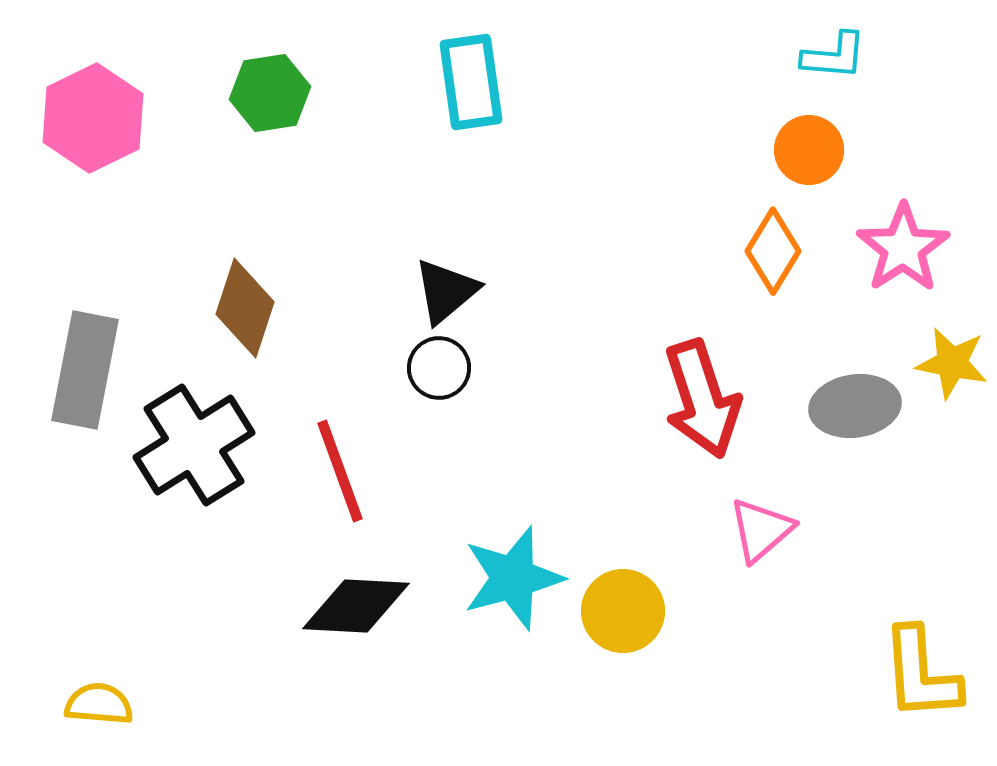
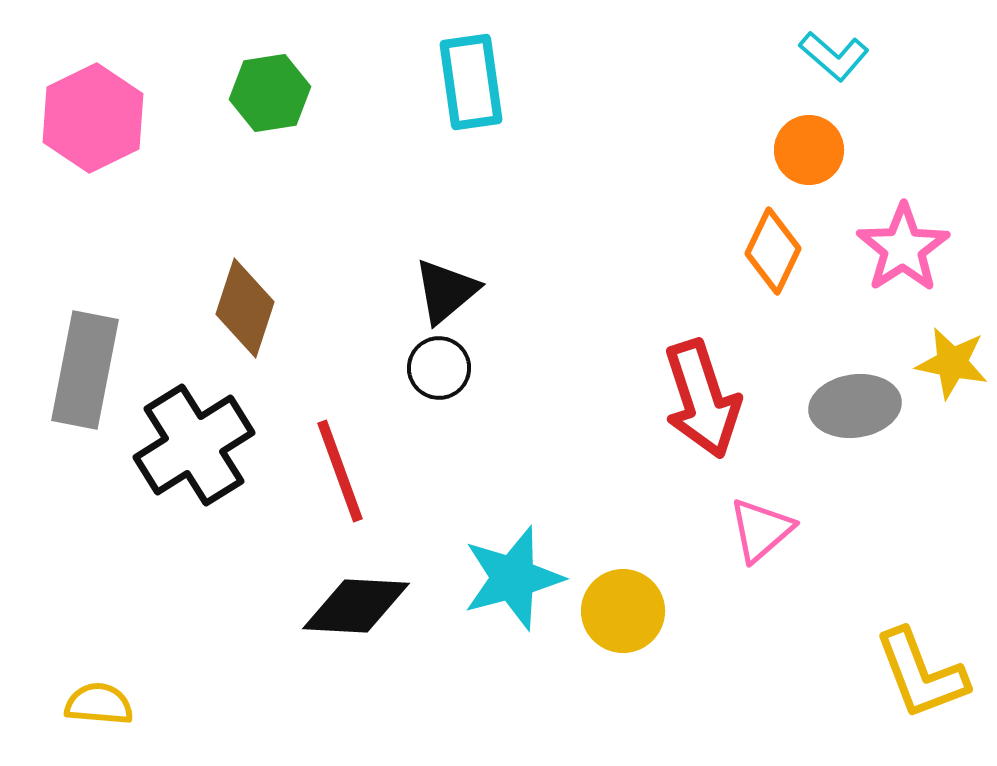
cyan L-shape: rotated 36 degrees clockwise
orange diamond: rotated 6 degrees counterclockwise
yellow L-shape: rotated 17 degrees counterclockwise
